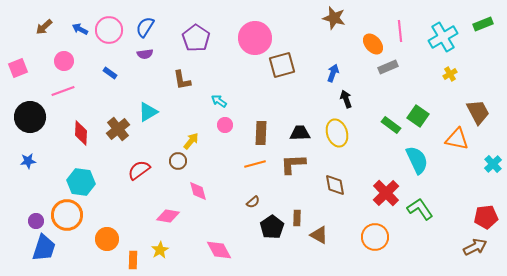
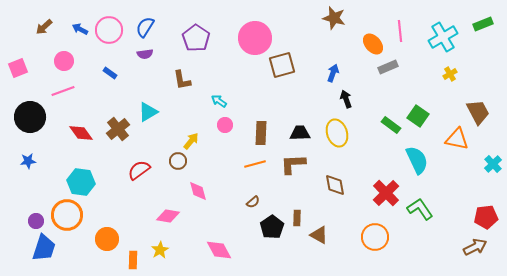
red diamond at (81, 133): rotated 40 degrees counterclockwise
